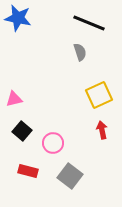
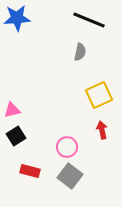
blue star: moved 1 px left; rotated 16 degrees counterclockwise
black line: moved 3 px up
gray semicircle: rotated 30 degrees clockwise
pink triangle: moved 2 px left, 11 px down
black square: moved 6 px left, 5 px down; rotated 18 degrees clockwise
pink circle: moved 14 px right, 4 px down
red rectangle: moved 2 px right
